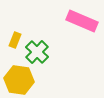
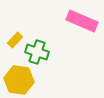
yellow rectangle: rotated 21 degrees clockwise
green cross: rotated 25 degrees counterclockwise
